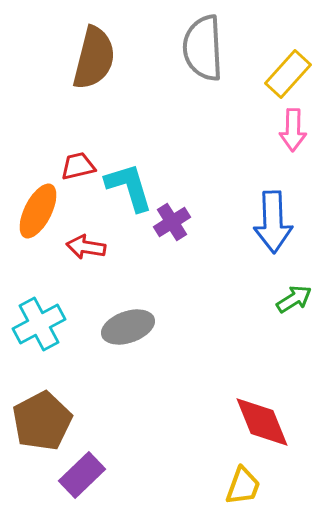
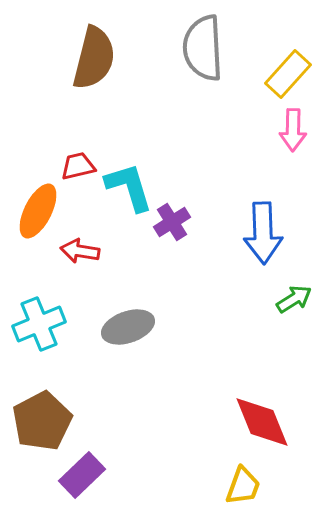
blue arrow: moved 10 px left, 11 px down
red arrow: moved 6 px left, 4 px down
cyan cross: rotated 6 degrees clockwise
